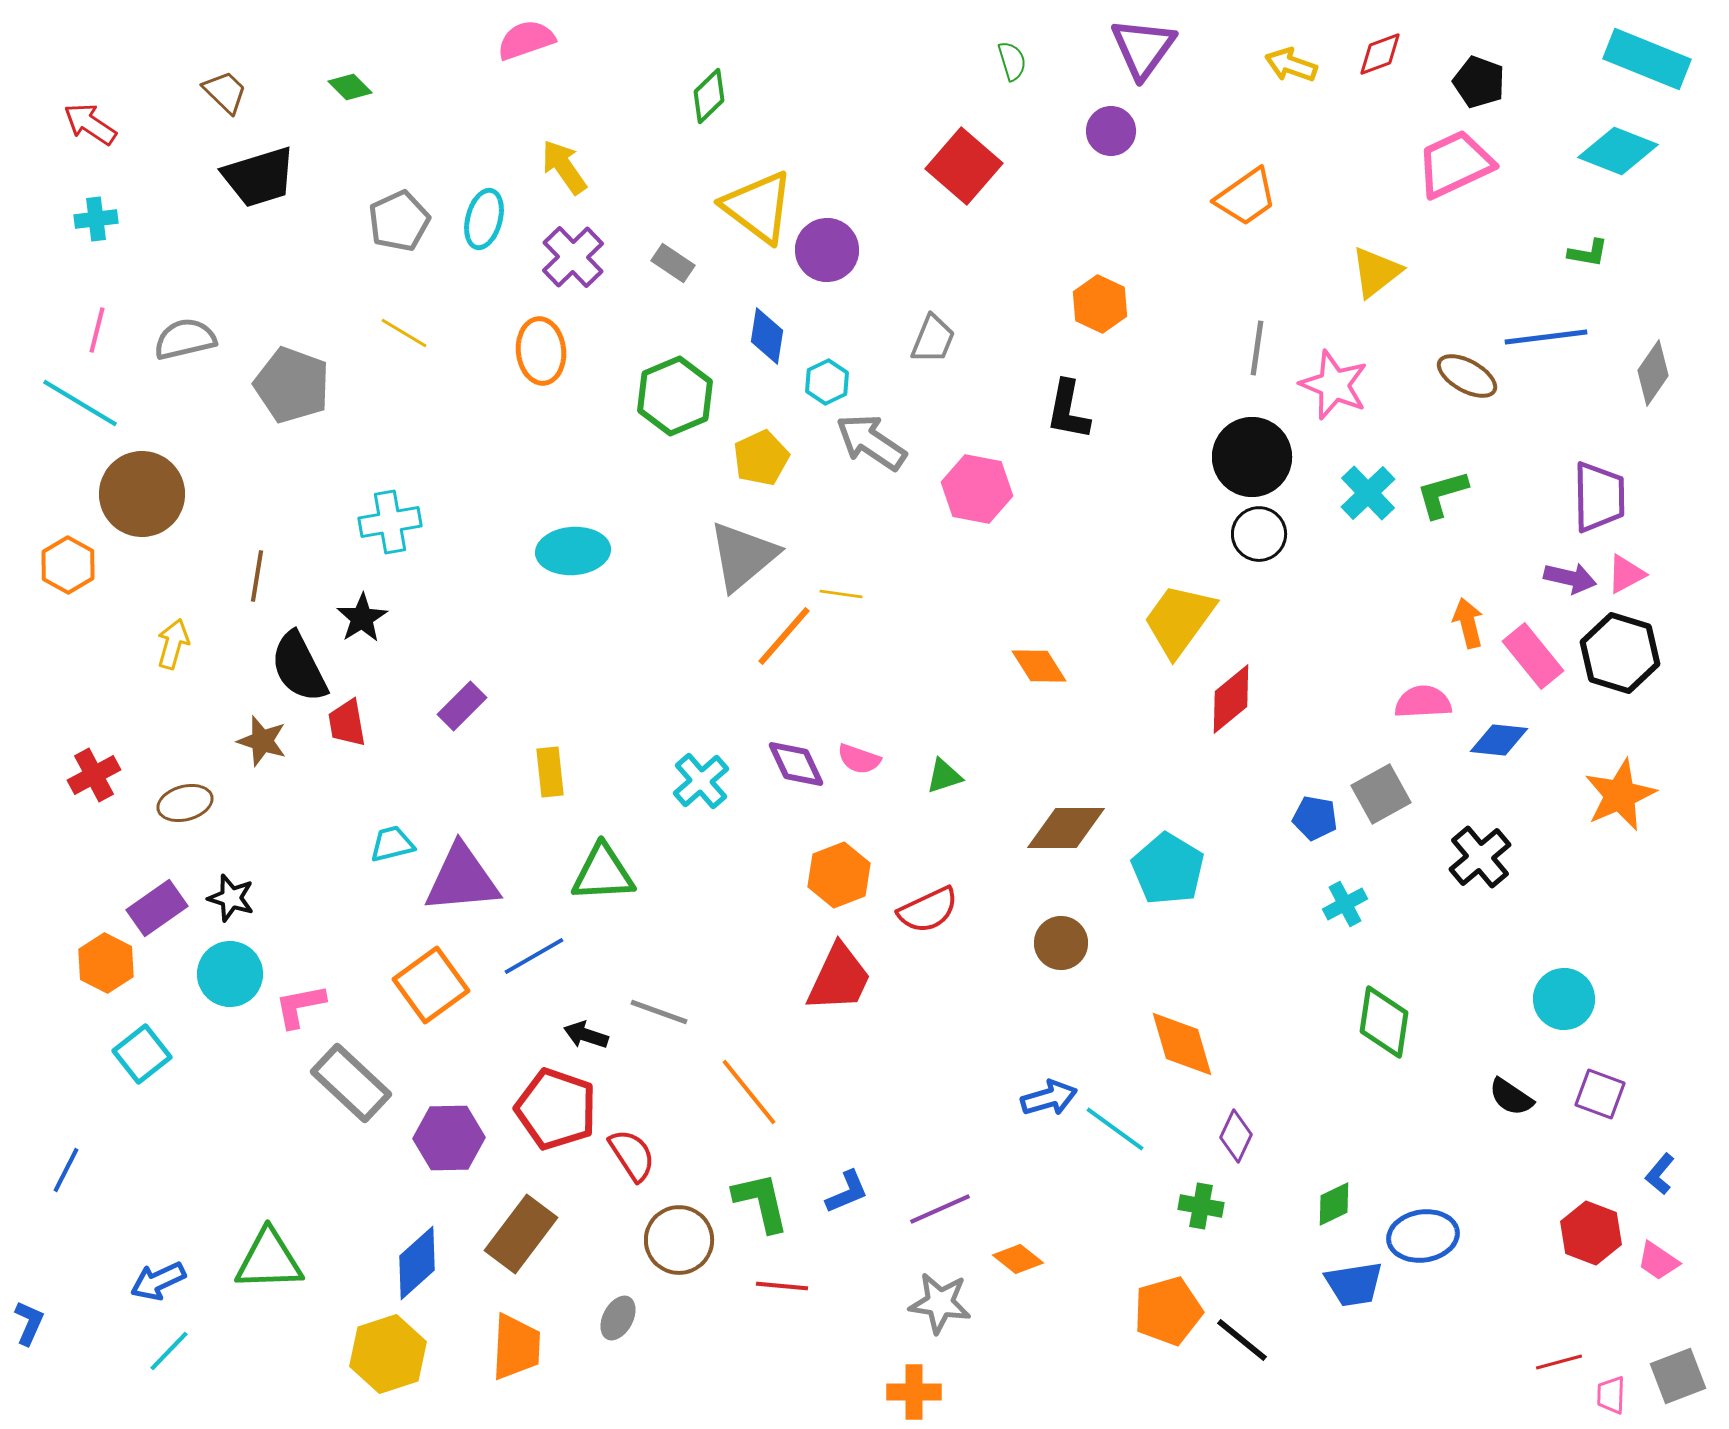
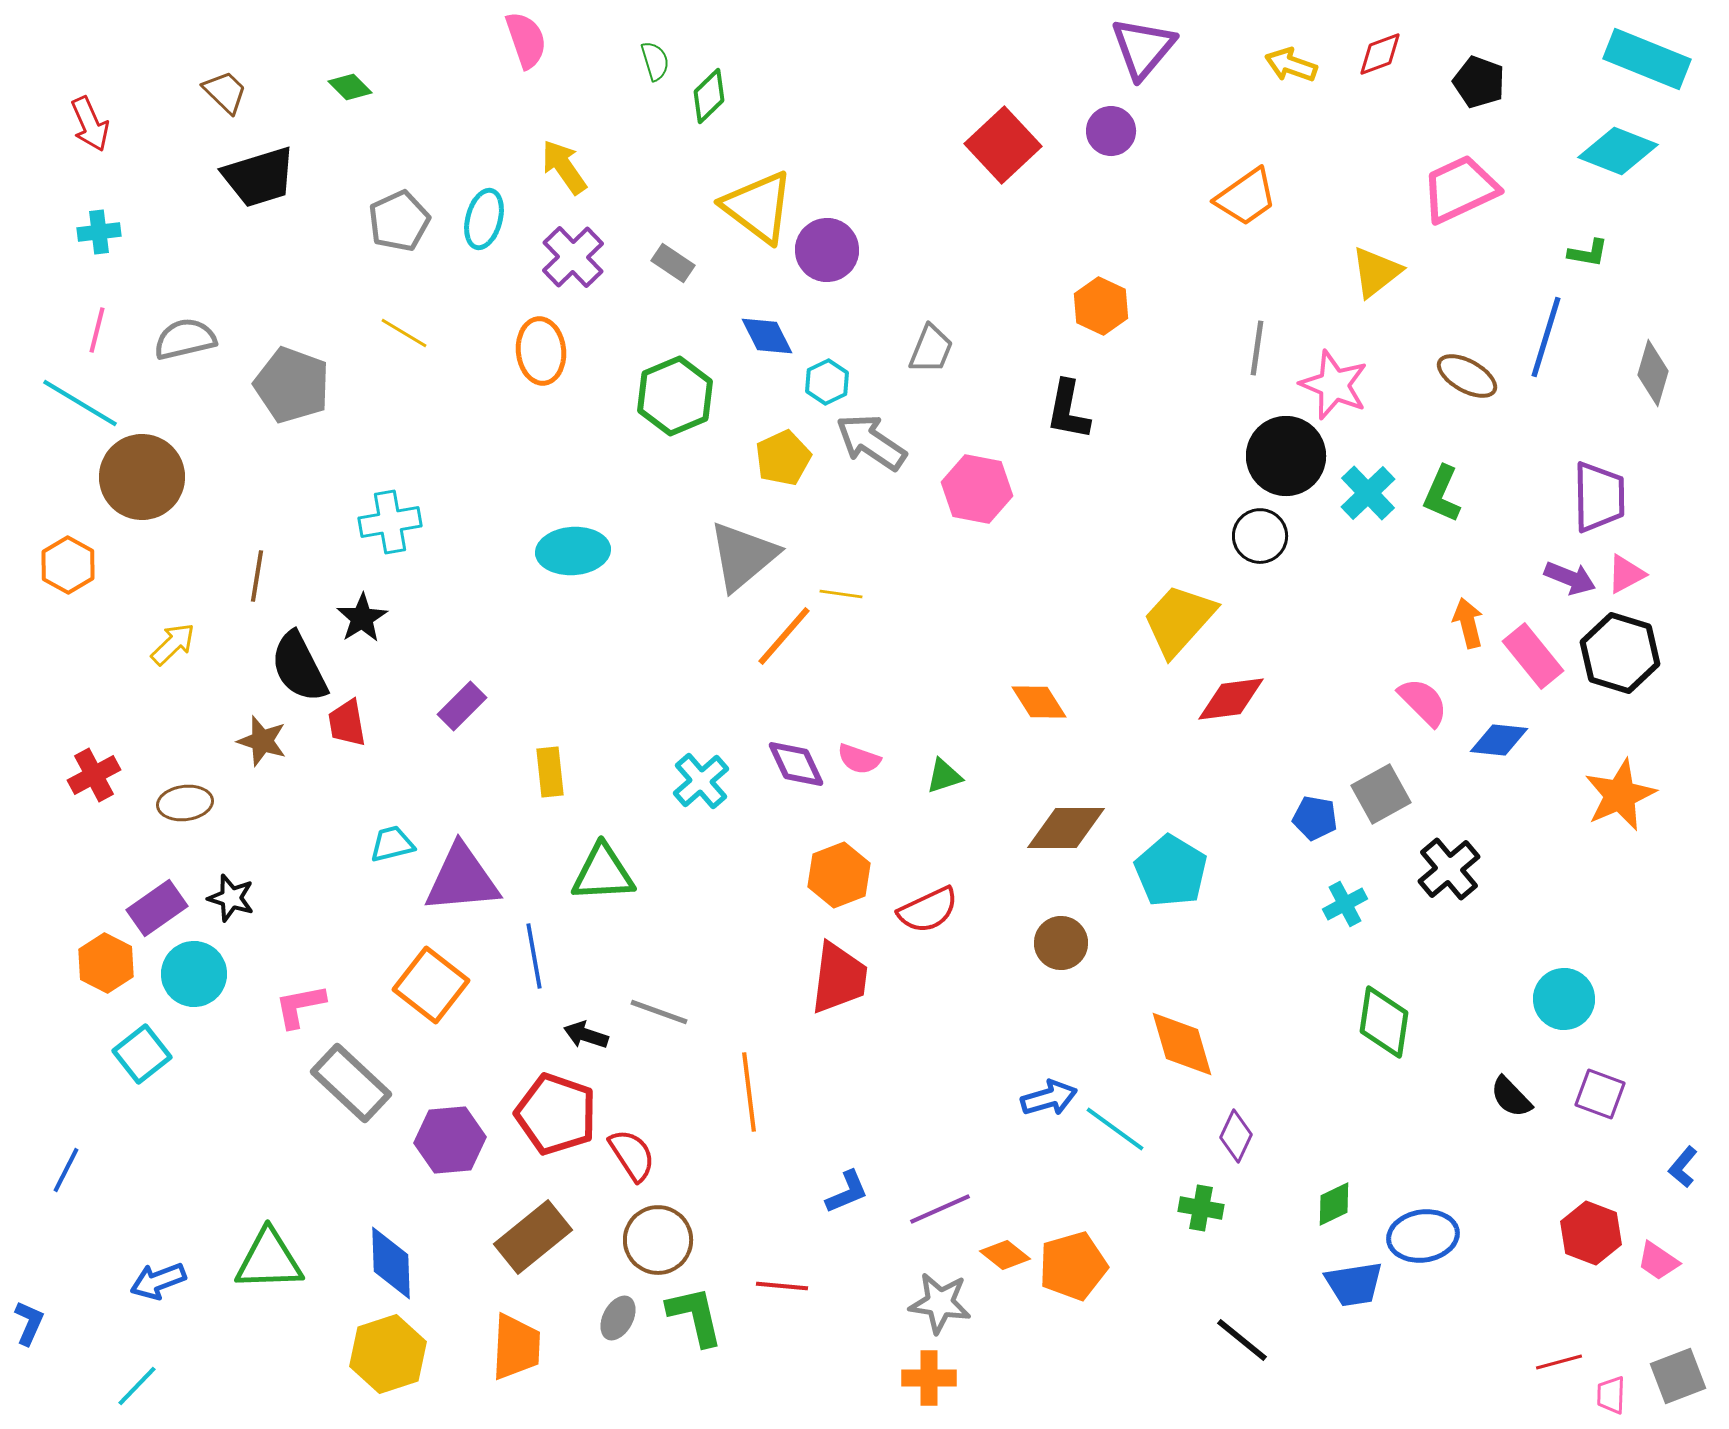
pink semicircle at (526, 40): rotated 90 degrees clockwise
purple triangle at (1143, 48): rotated 4 degrees clockwise
green semicircle at (1012, 61): moved 357 px left
red arrow at (90, 124): rotated 148 degrees counterclockwise
pink trapezoid at (1455, 164): moved 5 px right, 25 px down
red square at (964, 166): moved 39 px right, 21 px up; rotated 6 degrees clockwise
cyan cross at (96, 219): moved 3 px right, 13 px down
orange hexagon at (1100, 304): moved 1 px right, 2 px down
blue diamond at (767, 336): rotated 36 degrees counterclockwise
blue line at (1546, 337): rotated 66 degrees counterclockwise
gray trapezoid at (933, 339): moved 2 px left, 10 px down
gray diamond at (1653, 373): rotated 18 degrees counterclockwise
black circle at (1252, 457): moved 34 px right, 1 px up
yellow pentagon at (761, 458): moved 22 px right
brown circle at (142, 494): moved 17 px up
green L-shape at (1442, 494): rotated 50 degrees counterclockwise
black circle at (1259, 534): moved 1 px right, 2 px down
purple arrow at (1570, 578): rotated 9 degrees clockwise
yellow trapezoid at (1179, 620): rotated 6 degrees clockwise
yellow arrow at (173, 644): rotated 30 degrees clockwise
orange diamond at (1039, 666): moved 36 px down
red diamond at (1231, 699): rotated 32 degrees clockwise
pink semicircle at (1423, 702): rotated 48 degrees clockwise
brown ellipse at (185, 803): rotated 8 degrees clockwise
black cross at (1480, 857): moved 31 px left, 12 px down
cyan pentagon at (1168, 869): moved 3 px right, 2 px down
blue line at (534, 956): rotated 70 degrees counterclockwise
cyan circle at (230, 974): moved 36 px left
red trapezoid at (839, 978): rotated 18 degrees counterclockwise
orange square at (431, 985): rotated 16 degrees counterclockwise
orange line at (749, 1092): rotated 32 degrees clockwise
black semicircle at (1511, 1097): rotated 12 degrees clockwise
red pentagon at (556, 1109): moved 5 px down
purple hexagon at (449, 1138): moved 1 px right, 2 px down; rotated 4 degrees counterclockwise
blue L-shape at (1660, 1174): moved 23 px right, 7 px up
green L-shape at (761, 1202): moved 66 px left, 114 px down
green cross at (1201, 1206): moved 2 px down
brown rectangle at (521, 1234): moved 12 px right, 3 px down; rotated 14 degrees clockwise
brown circle at (679, 1240): moved 21 px left
orange diamond at (1018, 1259): moved 13 px left, 4 px up
blue diamond at (417, 1263): moved 26 px left; rotated 50 degrees counterclockwise
blue arrow at (158, 1281): rotated 4 degrees clockwise
orange pentagon at (1168, 1311): moved 95 px left, 45 px up
cyan line at (169, 1351): moved 32 px left, 35 px down
orange cross at (914, 1392): moved 15 px right, 14 px up
